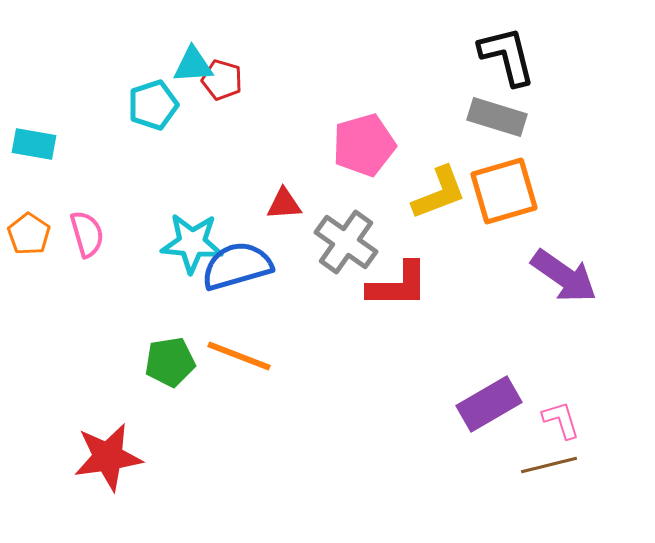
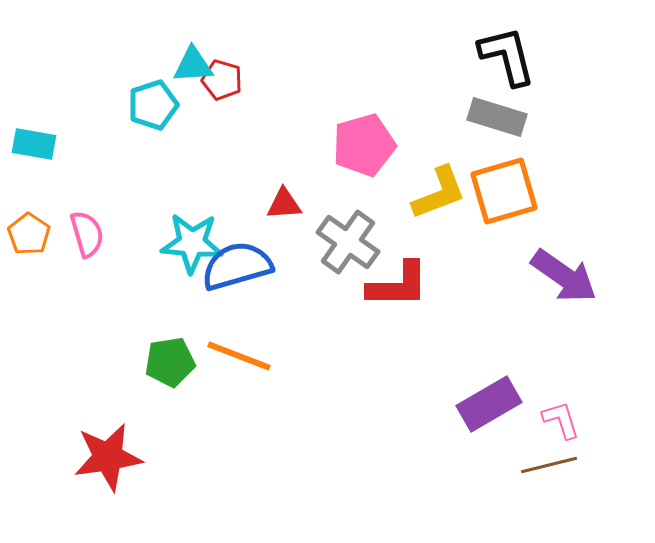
gray cross: moved 2 px right
